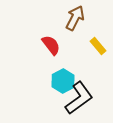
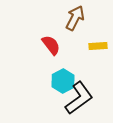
yellow rectangle: rotated 54 degrees counterclockwise
